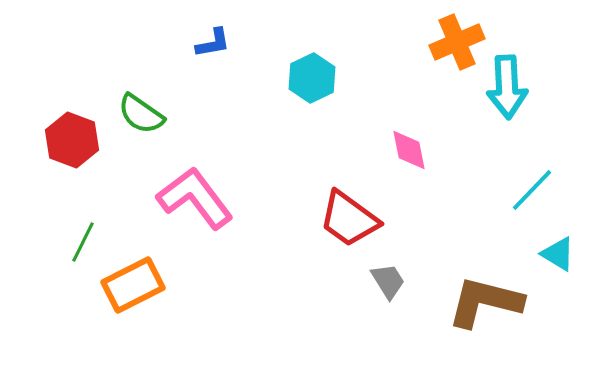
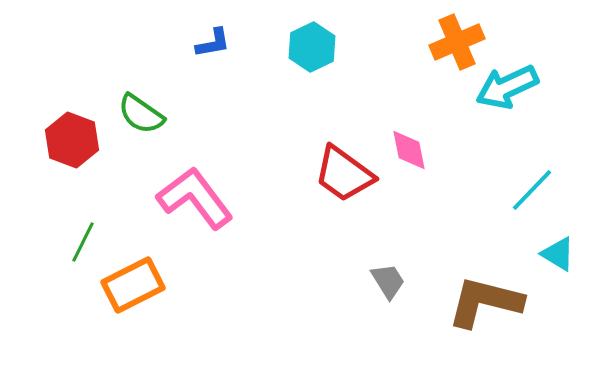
cyan hexagon: moved 31 px up
cyan arrow: rotated 68 degrees clockwise
red trapezoid: moved 5 px left, 45 px up
